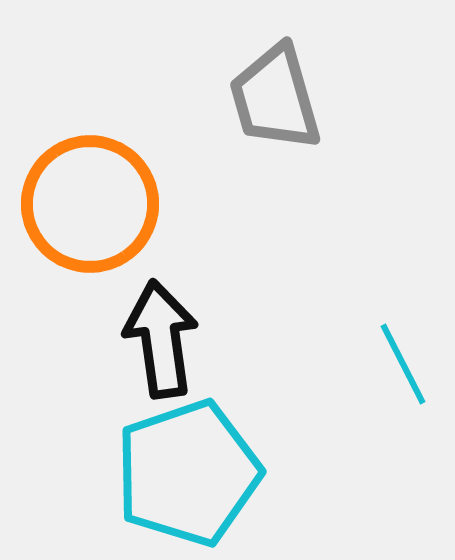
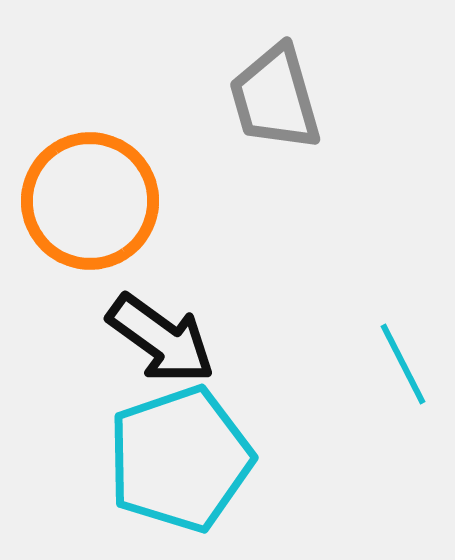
orange circle: moved 3 px up
black arrow: rotated 134 degrees clockwise
cyan pentagon: moved 8 px left, 14 px up
